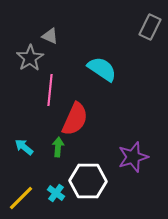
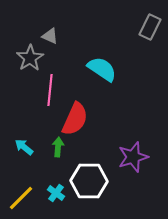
white hexagon: moved 1 px right
